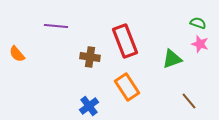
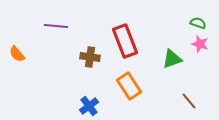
orange rectangle: moved 2 px right, 1 px up
